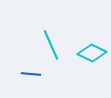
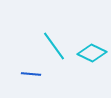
cyan line: moved 3 px right, 1 px down; rotated 12 degrees counterclockwise
